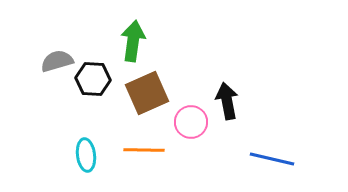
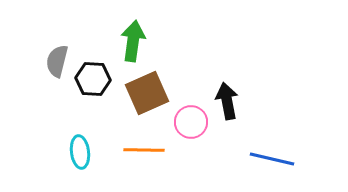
gray semicircle: rotated 60 degrees counterclockwise
cyan ellipse: moved 6 px left, 3 px up
